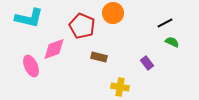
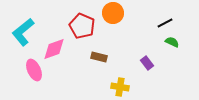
cyan L-shape: moved 6 px left, 14 px down; rotated 128 degrees clockwise
pink ellipse: moved 3 px right, 4 px down
